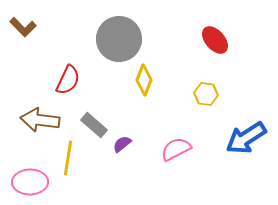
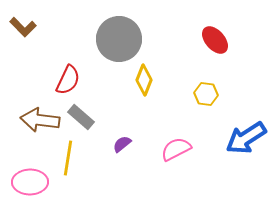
gray rectangle: moved 13 px left, 8 px up
